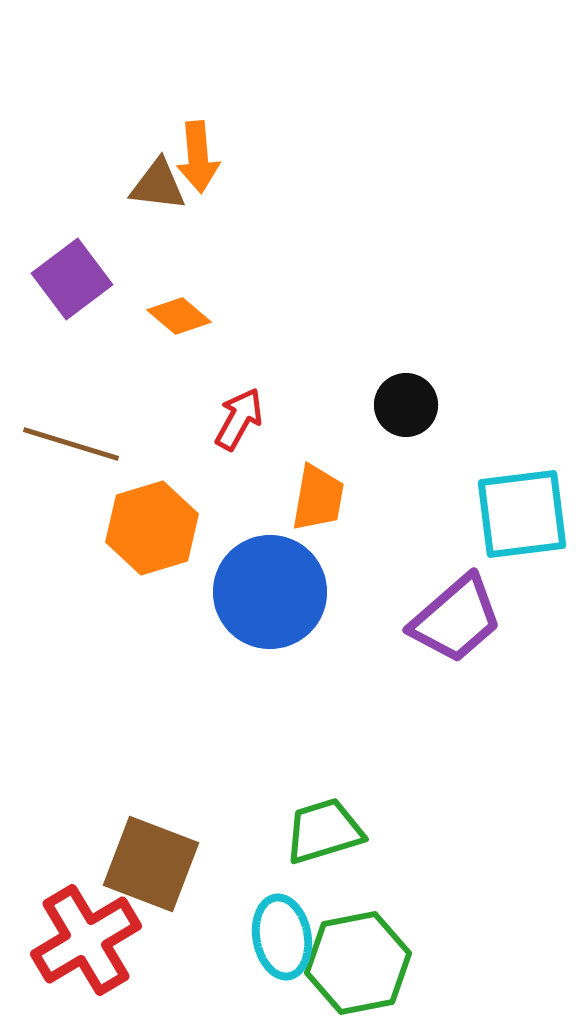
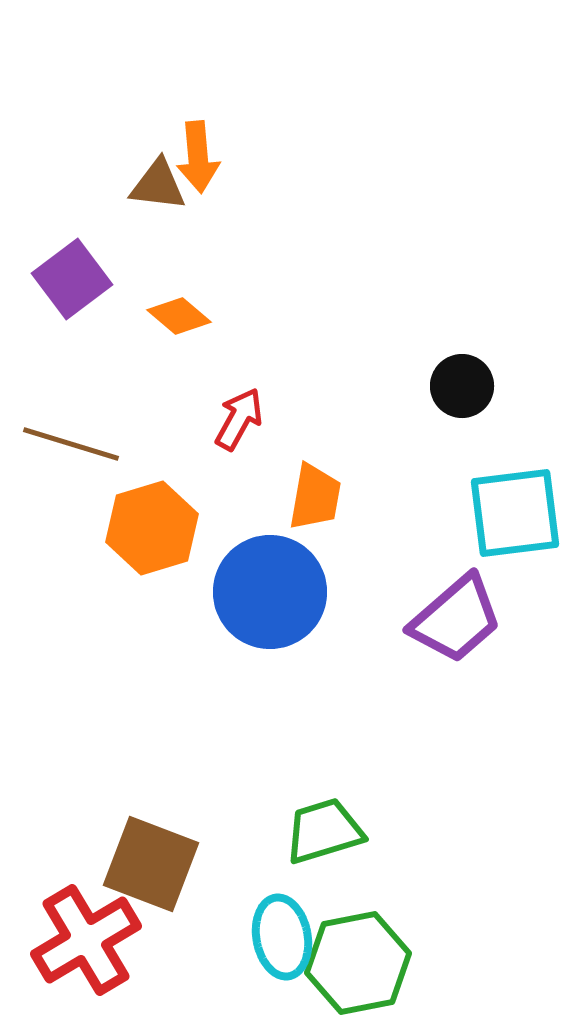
black circle: moved 56 px right, 19 px up
orange trapezoid: moved 3 px left, 1 px up
cyan square: moved 7 px left, 1 px up
